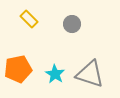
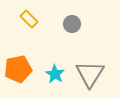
gray triangle: rotated 44 degrees clockwise
